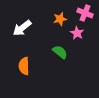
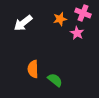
pink cross: moved 2 px left
white arrow: moved 1 px right, 5 px up
green semicircle: moved 5 px left, 28 px down
orange semicircle: moved 9 px right, 3 px down
